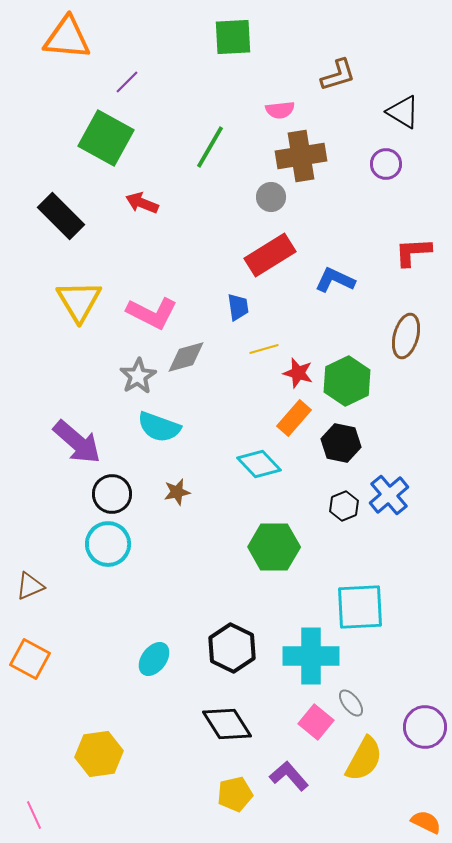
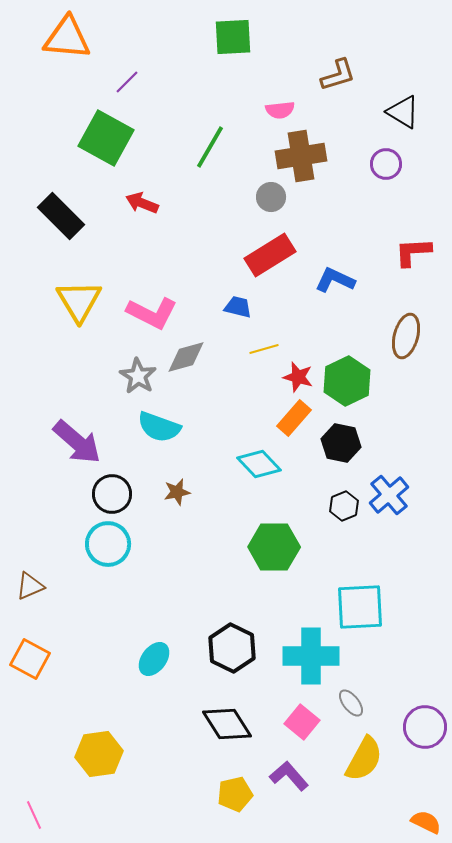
blue trapezoid at (238, 307): rotated 68 degrees counterclockwise
red star at (298, 373): moved 4 px down
gray star at (138, 376): rotated 9 degrees counterclockwise
pink square at (316, 722): moved 14 px left
